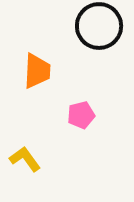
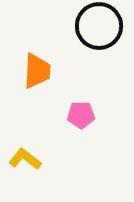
pink pentagon: rotated 12 degrees clockwise
yellow L-shape: rotated 16 degrees counterclockwise
